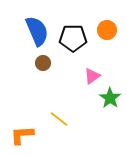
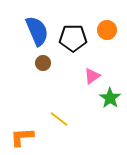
orange L-shape: moved 2 px down
